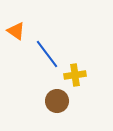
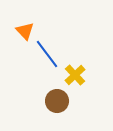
orange triangle: moved 9 px right; rotated 12 degrees clockwise
yellow cross: rotated 35 degrees counterclockwise
